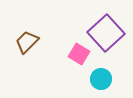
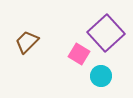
cyan circle: moved 3 px up
